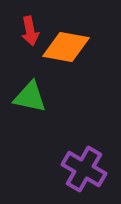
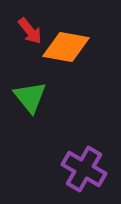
red arrow: rotated 28 degrees counterclockwise
green triangle: rotated 39 degrees clockwise
